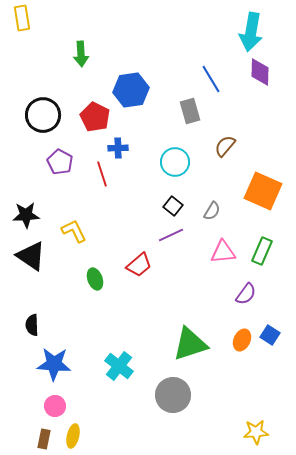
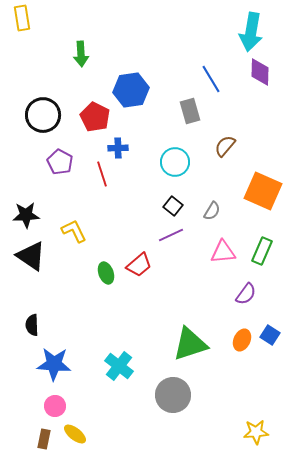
green ellipse: moved 11 px right, 6 px up
yellow ellipse: moved 2 px right, 2 px up; rotated 65 degrees counterclockwise
